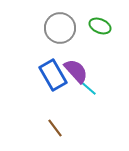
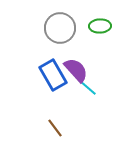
green ellipse: rotated 25 degrees counterclockwise
purple semicircle: moved 1 px up
